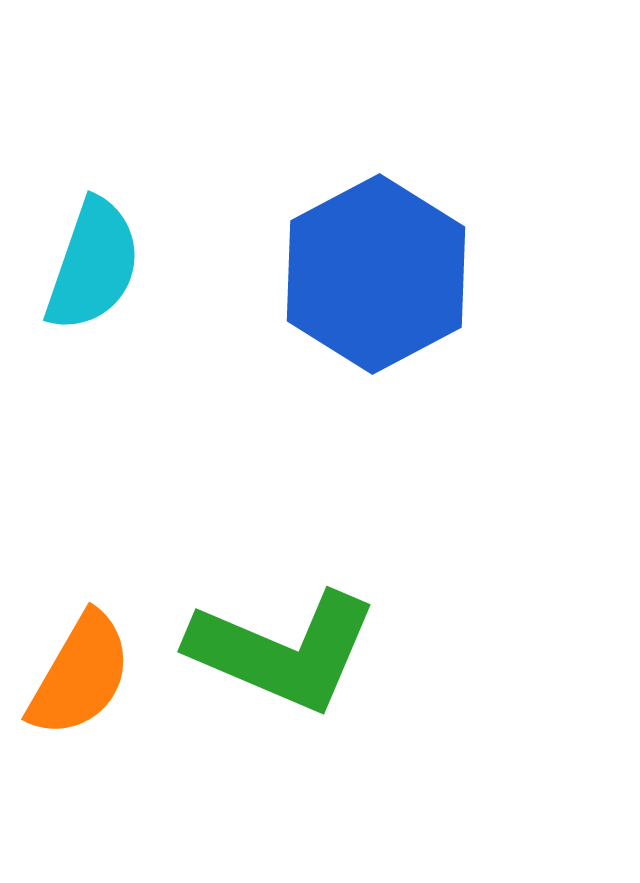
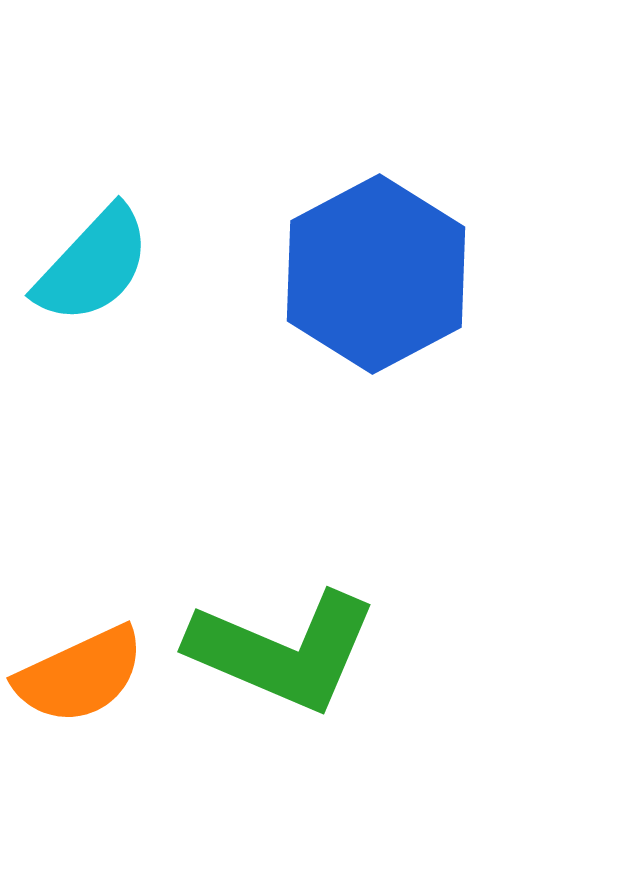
cyan semicircle: rotated 24 degrees clockwise
orange semicircle: rotated 35 degrees clockwise
